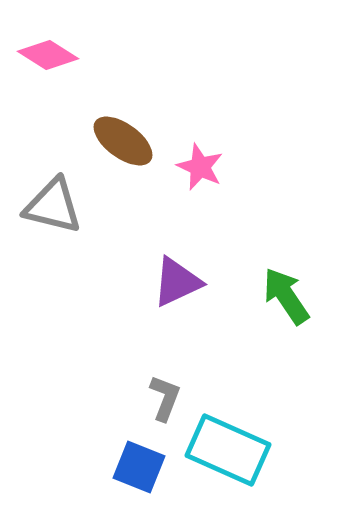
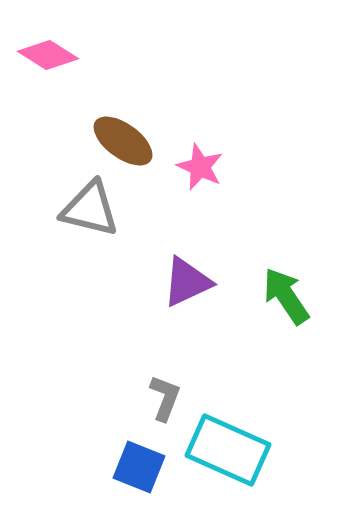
gray triangle: moved 37 px right, 3 px down
purple triangle: moved 10 px right
